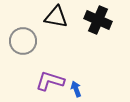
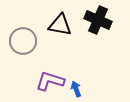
black triangle: moved 4 px right, 8 px down
